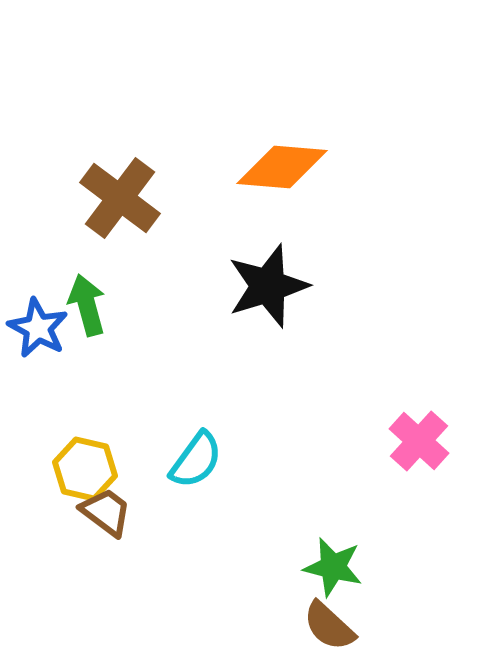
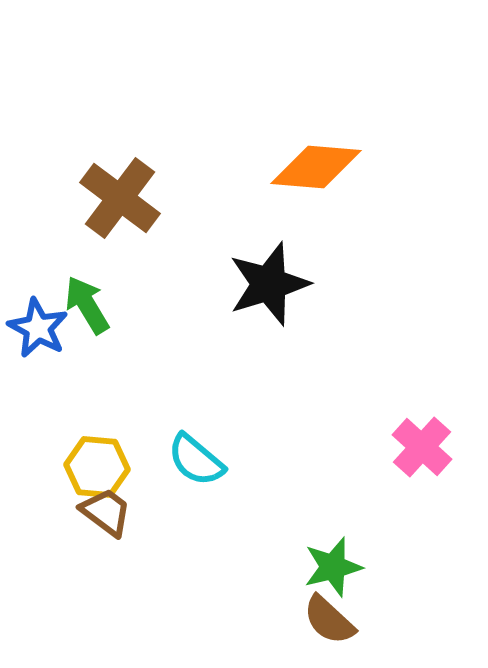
orange diamond: moved 34 px right
black star: moved 1 px right, 2 px up
green arrow: rotated 16 degrees counterclockwise
pink cross: moved 3 px right, 6 px down
cyan semicircle: rotated 94 degrees clockwise
yellow hexagon: moved 12 px right, 2 px up; rotated 8 degrees counterclockwise
green star: rotated 28 degrees counterclockwise
brown semicircle: moved 6 px up
